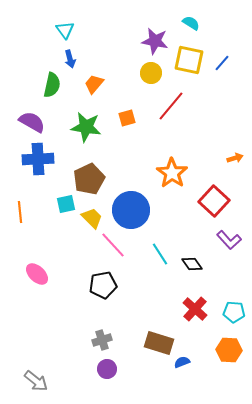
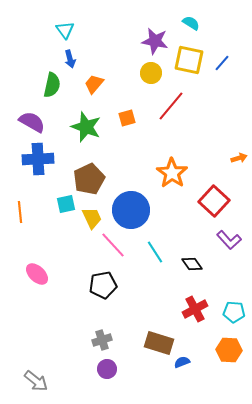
green star: rotated 12 degrees clockwise
orange arrow: moved 4 px right
yellow trapezoid: rotated 20 degrees clockwise
cyan line: moved 5 px left, 2 px up
red cross: rotated 20 degrees clockwise
